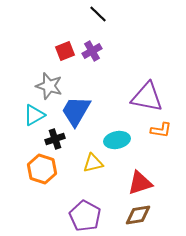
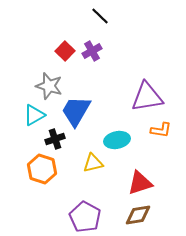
black line: moved 2 px right, 2 px down
red square: rotated 24 degrees counterclockwise
purple triangle: rotated 20 degrees counterclockwise
purple pentagon: moved 1 px down
